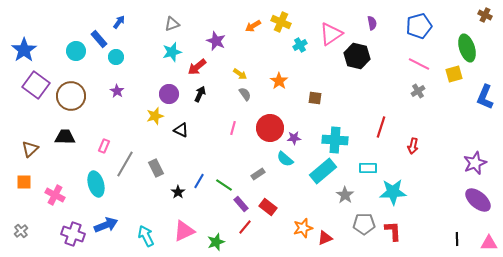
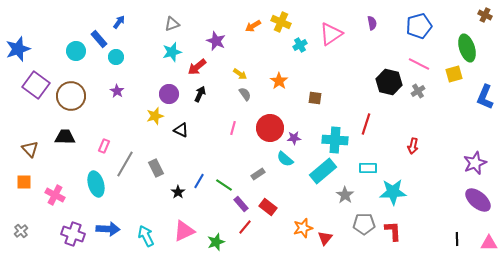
blue star at (24, 50): moved 6 px left, 1 px up; rotated 15 degrees clockwise
black hexagon at (357, 56): moved 32 px right, 26 px down
red line at (381, 127): moved 15 px left, 3 px up
brown triangle at (30, 149): rotated 30 degrees counterclockwise
blue arrow at (106, 225): moved 2 px right, 4 px down; rotated 25 degrees clockwise
red triangle at (325, 238): rotated 28 degrees counterclockwise
